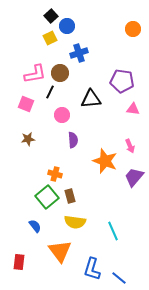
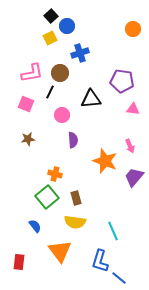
blue cross: moved 1 px right
pink L-shape: moved 3 px left, 1 px up
brown rectangle: moved 6 px right, 2 px down
blue L-shape: moved 8 px right, 8 px up
